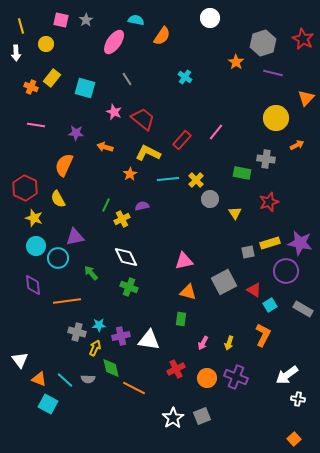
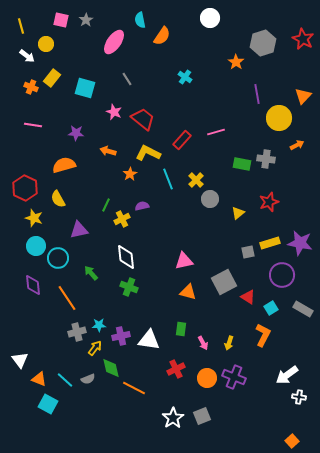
cyan semicircle at (136, 20): moved 4 px right; rotated 112 degrees counterclockwise
white arrow at (16, 53): moved 11 px right, 3 px down; rotated 49 degrees counterclockwise
purple line at (273, 73): moved 16 px left, 21 px down; rotated 66 degrees clockwise
orange triangle at (306, 98): moved 3 px left, 2 px up
yellow circle at (276, 118): moved 3 px right
pink line at (36, 125): moved 3 px left
pink line at (216, 132): rotated 36 degrees clockwise
orange arrow at (105, 147): moved 3 px right, 4 px down
orange semicircle at (64, 165): rotated 50 degrees clockwise
green rectangle at (242, 173): moved 9 px up
cyan line at (168, 179): rotated 75 degrees clockwise
yellow triangle at (235, 213): moved 3 px right; rotated 24 degrees clockwise
purple triangle at (75, 237): moved 4 px right, 7 px up
white diamond at (126, 257): rotated 20 degrees clockwise
purple circle at (286, 271): moved 4 px left, 4 px down
red triangle at (254, 290): moved 6 px left, 7 px down
orange line at (67, 301): moved 3 px up; rotated 64 degrees clockwise
cyan square at (270, 305): moved 1 px right, 3 px down
green rectangle at (181, 319): moved 10 px down
gray cross at (77, 332): rotated 30 degrees counterclockwise
pink arrow at (203, 343): rotated 56 degrees counterclockwise
yellow arrow at (95, 348): rotated 14 degrees clockwise
purple cross at (236, 377): moved 2 px left
gray semicircle at (88, 379): rotated 24 degrees counterclockwise
white cross at (298, 399): moved 1 px right, 2 px up
orange square at (294, 439): moved 2 px left, 2 px down
